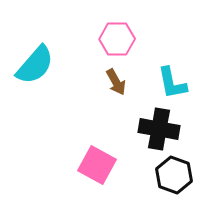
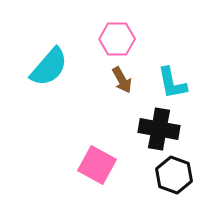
cyan semicircle: moved 14 px right, 2 px down
brown arrow: moved 6 px right, 2 px up
